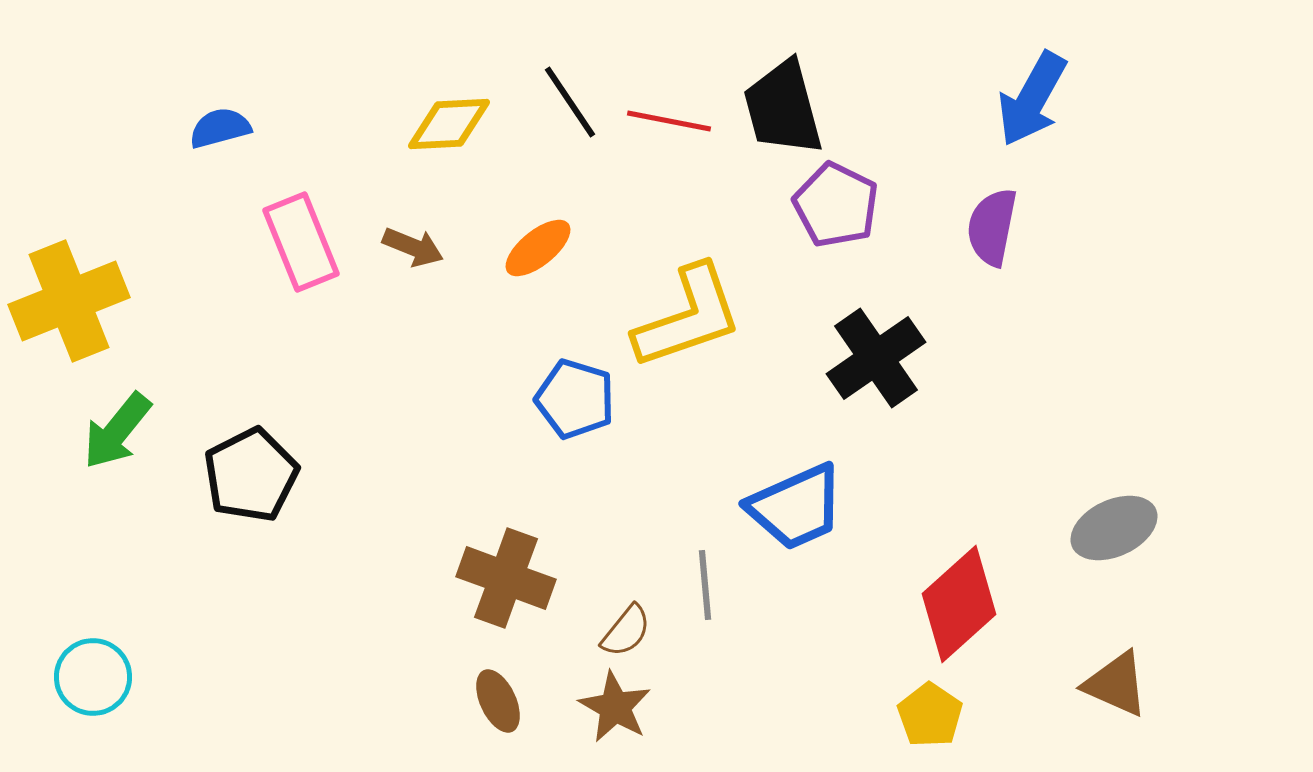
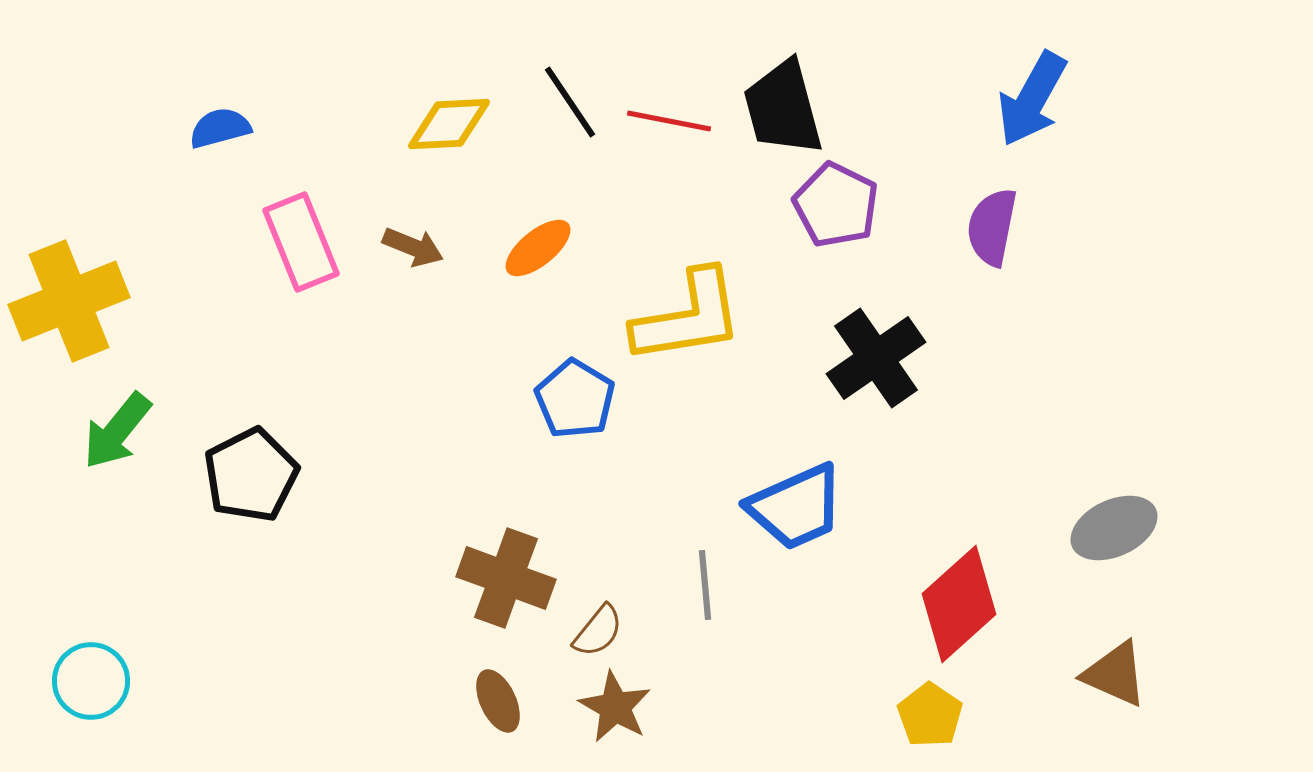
yellow L-shape: rotated 10 degrees clockwise
blue pentagon: rotated 14 degrees clockwise
brown semicircle: moved 28 px left
cyan circle: moved 2 px left, 4 px down
brown triangle: moved 1 px left, 10 px up
